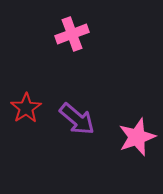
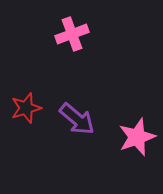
red star: rotated 16 degrees clockwise
